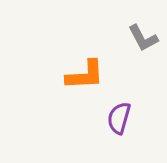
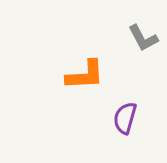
purple semicircle: moved 6 px right
